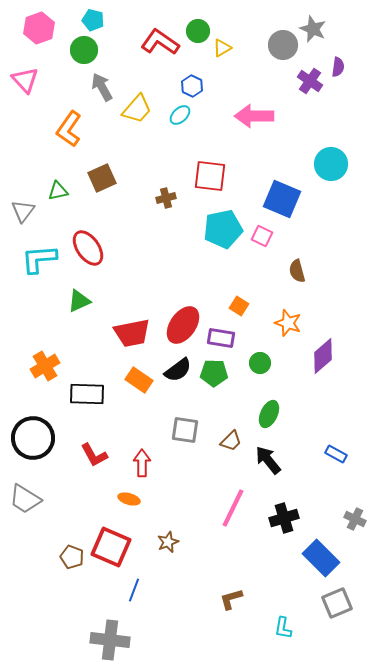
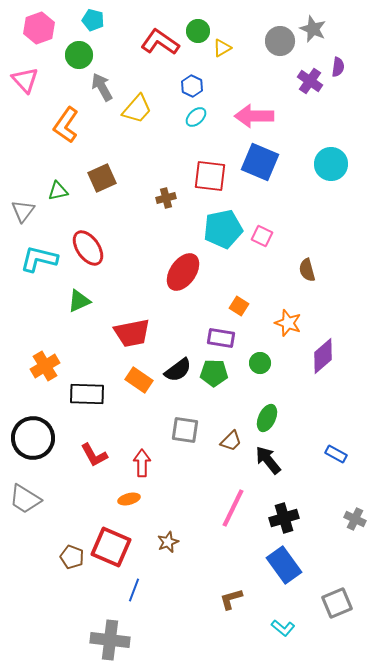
gray circle at (283, 45): moved 3 px left, 4 px up
green circle at (84, 50): moved 5 px left, 5 px down
cyan ellipse at (180, 115): moved 16 px right, 2 px down
orange L-shape at (69, 129): moved 3 px left, 4 px up
blue square at (282, 199): moved 22 px left, 37 px up
cyan L-shape at (39, 259): rotated 18 degrees clockwise
brown semicircle at (297, 271): moved 10 px right, 1 px up
red ellipse at (183, 325): moved 53 px up
green ellipse at (269, 414): moved 2 px left, 4 px down
orange ellipse at (129, 499): rotated 30 degrees counterclockwise
blue rectangle at (321, 558): moved 37 px left, 7 px down; rotated 9 degrees clockwise
cyan L-shape at (283, 628): rotated 60 degrees counterclockwise
